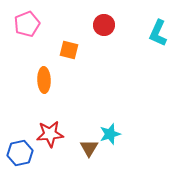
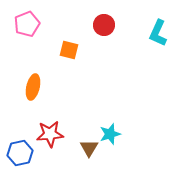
orange ellipse: moved 11 px left, 7 px down; rotated 15 degrees clockwise
